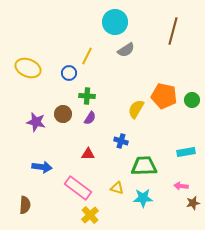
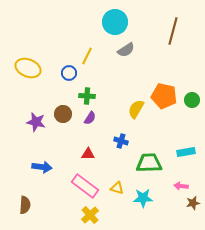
green trapezoid: moved 5 px right, 3 px up
pink rectangle: moved 7 px right, 2 px up
